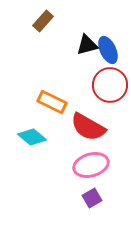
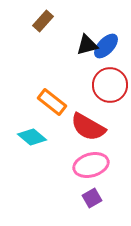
blue ellipse: moved 2 px left, 4 px up; rotated 68 degrees clockwise
orange rectangle: rotated 12 degrees clockwise
